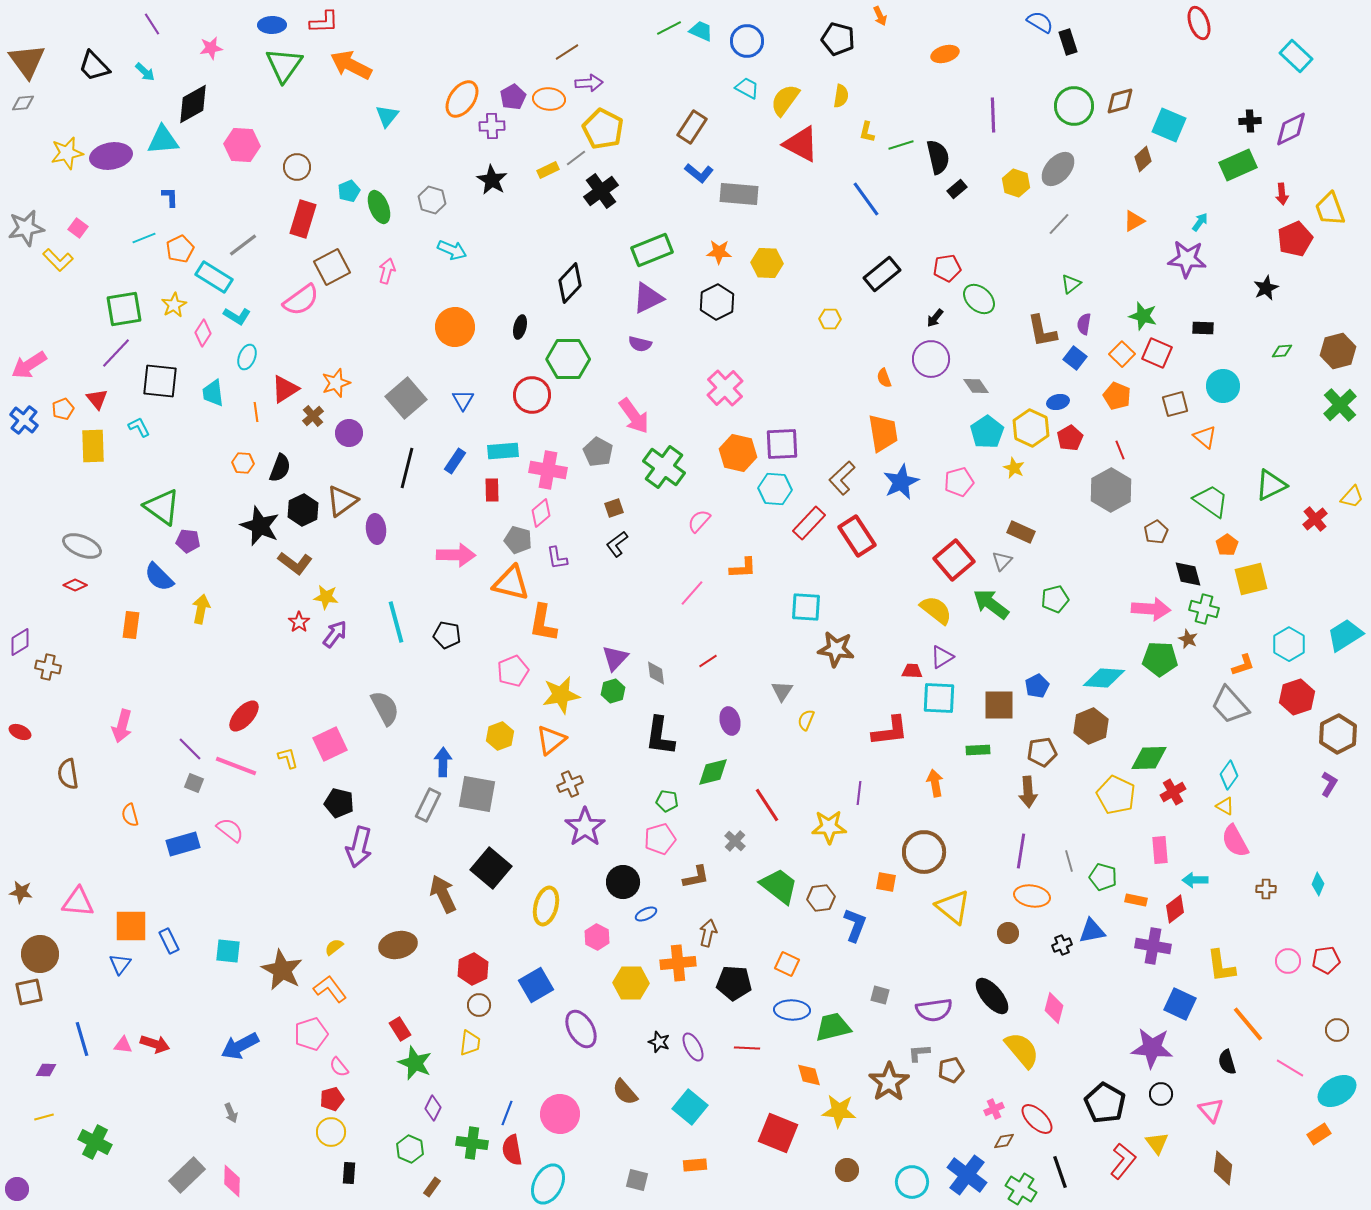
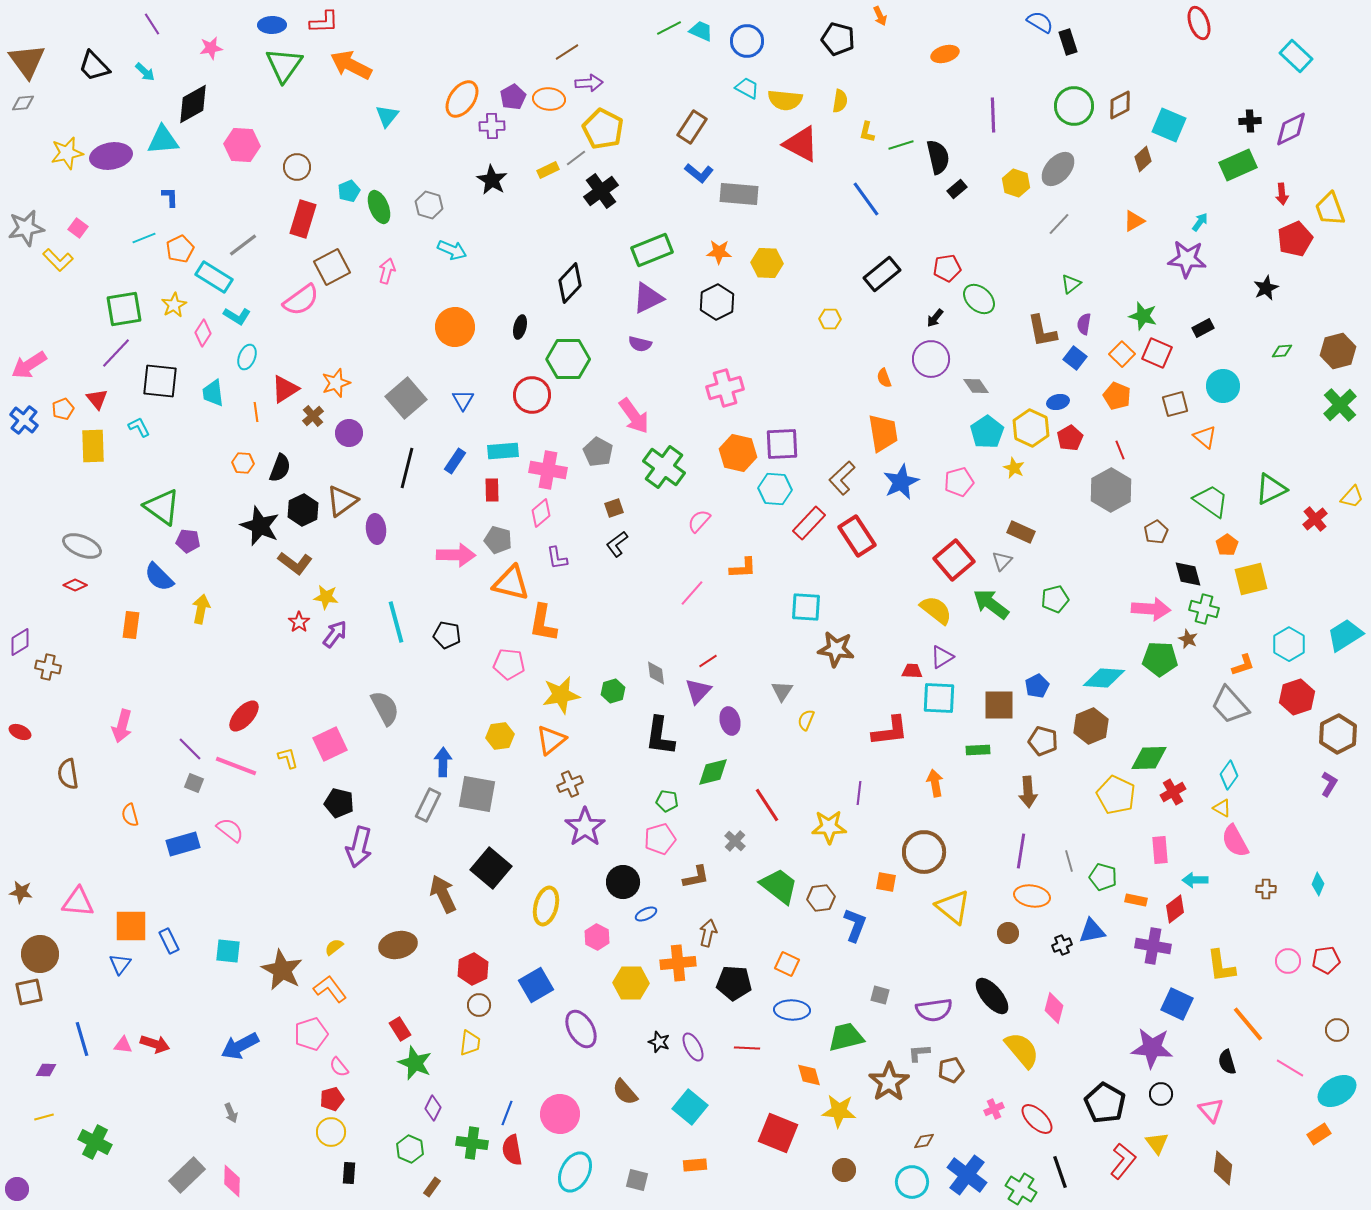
yellow semicircle at (841, 96): moved 1 px left, 5 px down
yellow semicircle at (785, 100): rotated 120 degrees counterclockwise
brown diamond at (1120, 101): moved 4 px down; rotated 12 degrees counterclockwise
gray hexagon at (432, 200): moved 3 px left, 5 px down
black rectangle at (1203, 328): rotated 30 degrees counterclockwise
pink cross at (725, 388): rotated 27 degrees clockwise
green triangle at (1271, 485): moved 4 px down
gray pentagon at (518, 540): moved 20 px left
purple triangle at (615, 658): moved 83 px right, 33 px down
pink pentagon at (513, 671): moved 4 px left, 7 px up; rotated 28 degrees clockwise
yellow hexagon at (500, 736): rotated 12 degrees clockwise
brown pentagon at (1042, 752): moved 1 px right, 11 px up; rotated 24 degrees clockwise
yellow triangle at (1225, 806): moved 3 px left, 2 px down
blue square at (1180, 1004): moved 3 px left
green trapezoid at (833, 1027): moved 13 px right, 10 px down
brown diamond at (1004, 1141): moved 80 px left
brown circle at (847, 1170): moved 3 px left
cyan ellipse at (548, 1184): moved 27 px right, 12 px up
